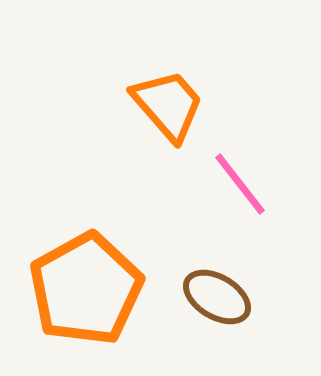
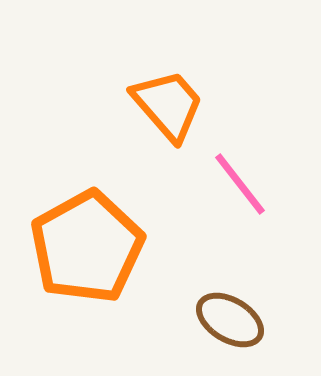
orange pentagon: moved 1 px right, 42 px up
brown ellipse: moved 13 px right, 23 px down
